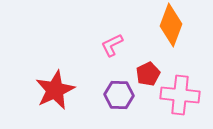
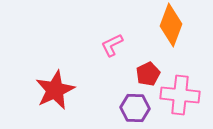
purple hexagon: moved 16 px right, 13 px down
